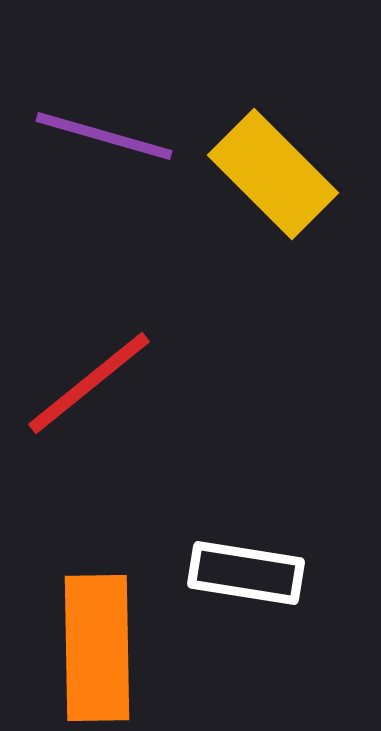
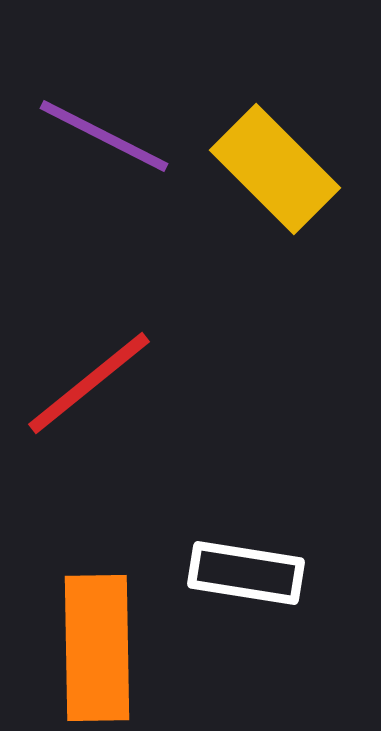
purple line: rotated 11 degrees clockwise
yellow rectangle: moved 2 px right, 5 px up
